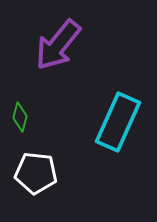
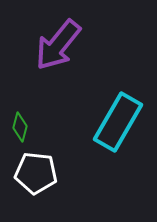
green diamond: moved 10 px down
cyan rectangle: rotated 6 degrees clockwise
